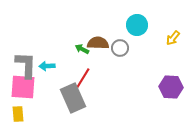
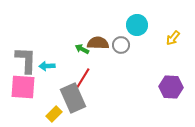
gray circle: moved 1 px right, 3 px up
gray L-shape: moved 5 px up
yellow rectangle: moved 36 px right; rotated 49 degrees clockwise
